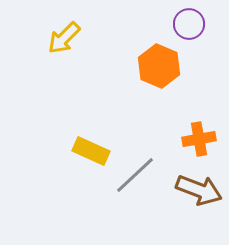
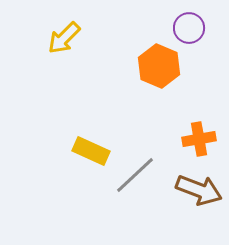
purple circle: moved 4 px down
